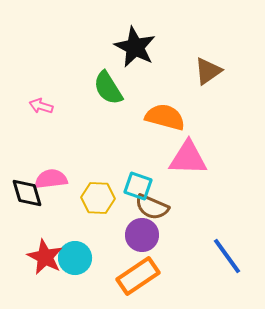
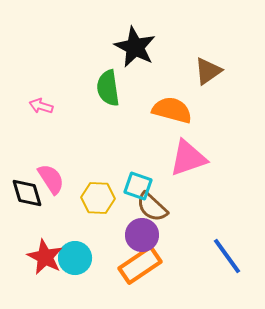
green semicircle: rotated 24 degrees clockwise
orange semicircle: moved 7 px right, 7 px up
pink triangle: rotated 21 degrees counterclockwise
pink semicircle: rotated 64 degrees clockwise
brown semicircle: rotated 20 degrees clockwise
orange rectangle: moved 2 px right, 11 px up
